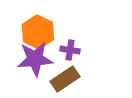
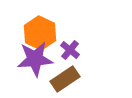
orange hexagon: moved 2 px right, 1 px down
purple cross: rotated 30 degrees clockwise
